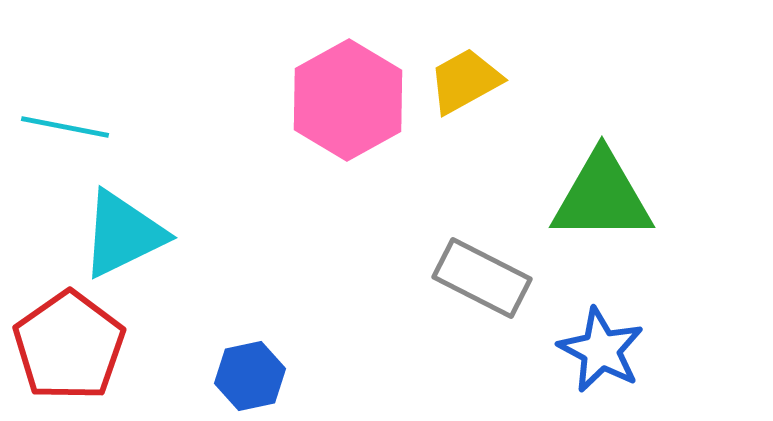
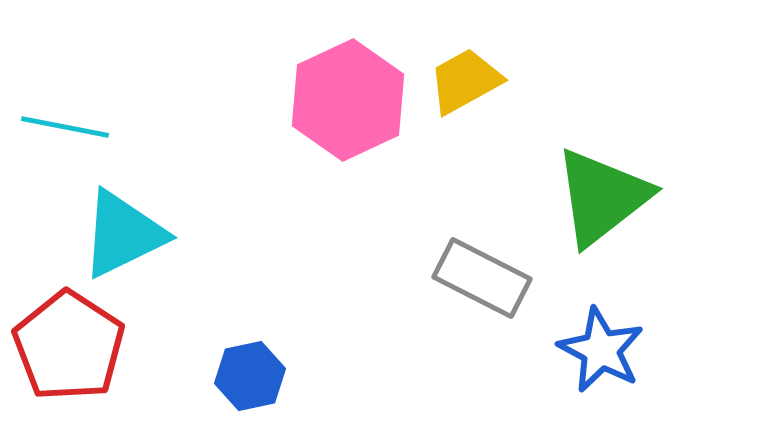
pink hexagon: rotated 4 degrees clockwise
green triangle: rotated 38 degrees counterclockwise
red pentagon: rotated 4 degrees counterclockwise
